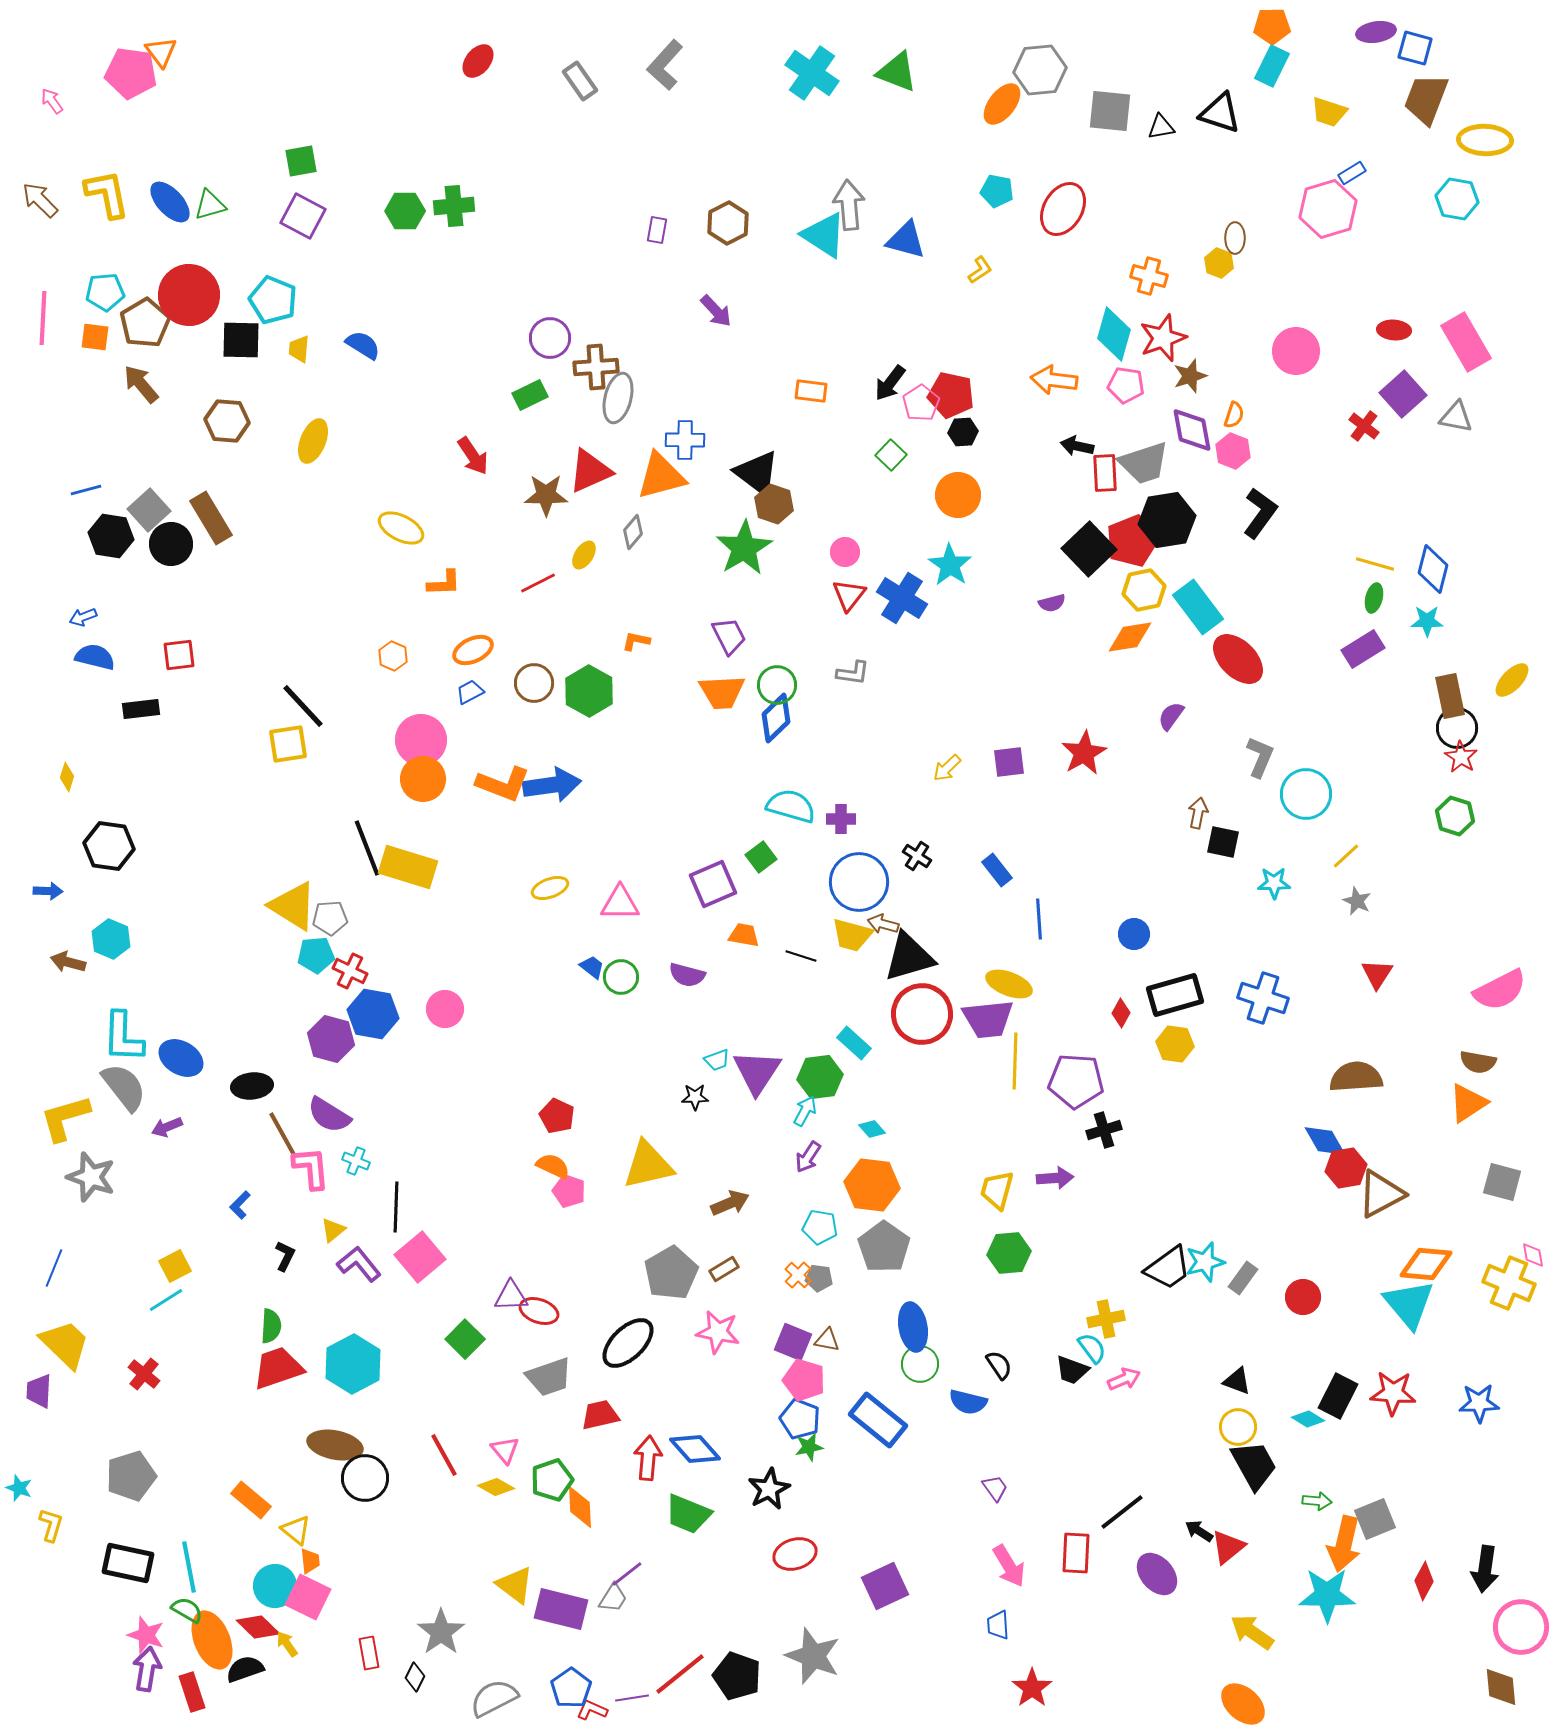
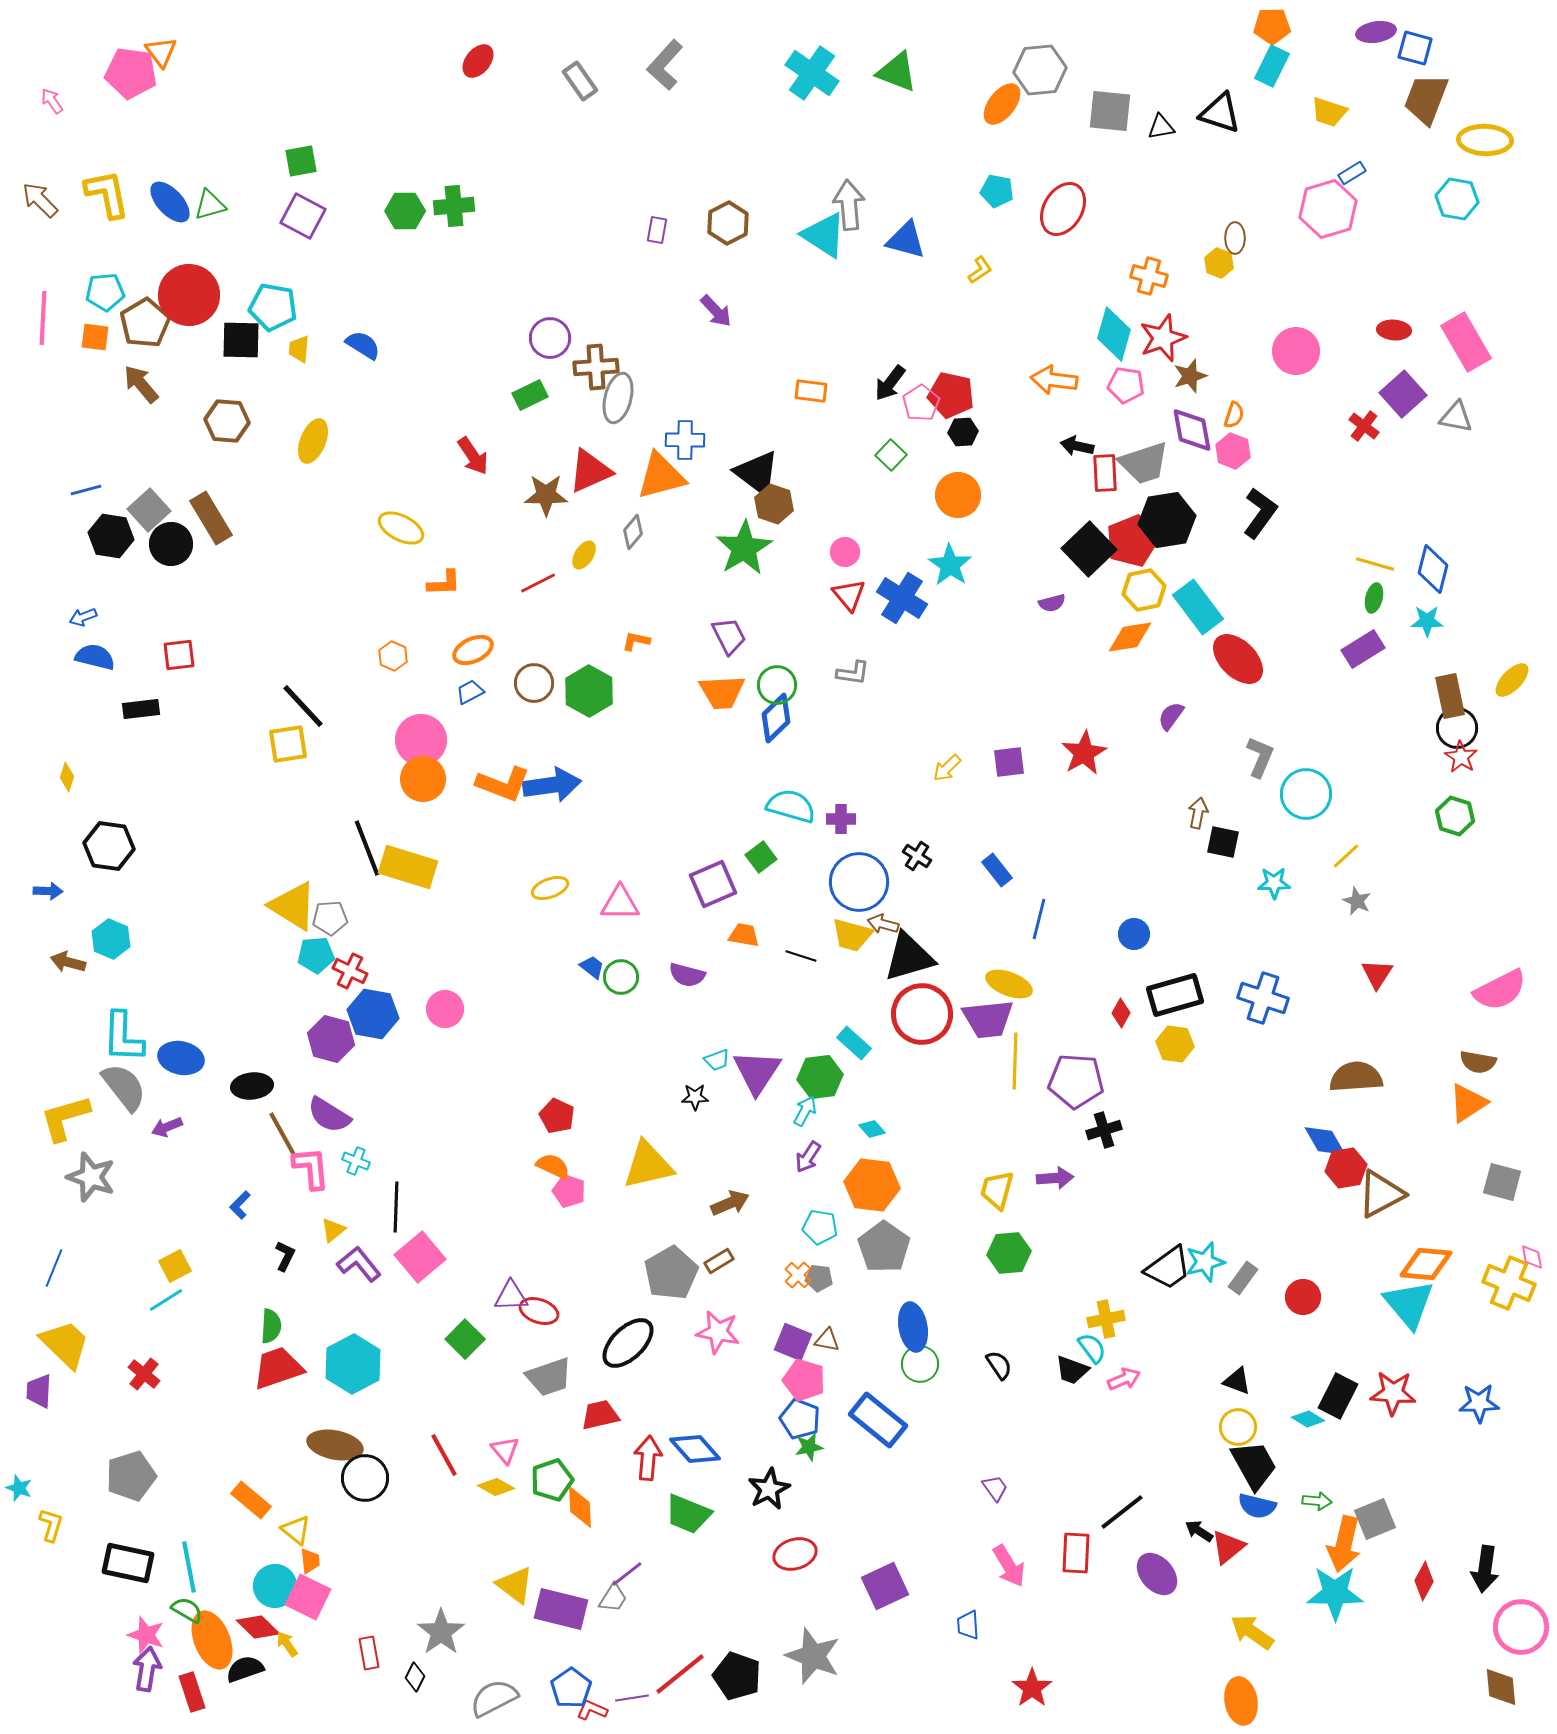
cyan pentagon at (273, 300): moved 7 px down; rotated 12 degrees counterclockwise
red triangle at (849, 595): rotated 18 degrees counterclockwise
blue line at (1039, 919): rotated 18 degrees clockwise
blue ellipse at (181, 1058): rotated 18 degrees counterclockwise
pink diamond at (1533, 1255): moved 1 px left, 2 px down
brown rectangle at (724, 1269): moved 5 px left, 8 px up
blue semicircle at (968, 1402): moved 289 px right, 104 px down
cyan star at (1327, 1595): moved 8 px right, 2 px up
blue trapezoid at (998, 1625): moved 30 px left
orange ellipse at (1243, 1704): moved 2 px left, 3 px up; rotated 39 degrees clockwise
